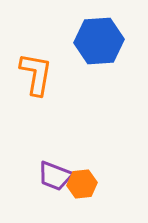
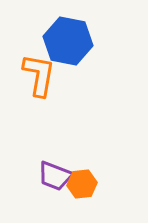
blue hexagon: moved 31 px left; rotated 15 degrees clockwise
orange L-shape: moved 3 px right, 1 px down
